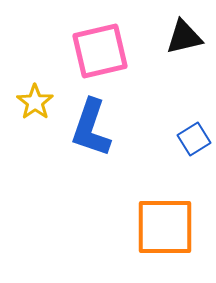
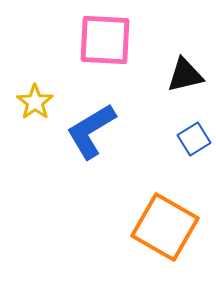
black triangle: moved 1 px right, 38 px down
pink square: moved 5 px right, 11 px up; rotated 16 degrees clockwise
blue L-shape: moved 3 px down; rotated 40 degrees clockwise
orange square: rotated 30 degrees clockwise
